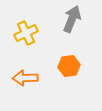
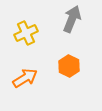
orange hexagon: rotated 25 degrees counterclockwise
orange arrow: rotated 150 degrees clockwise
